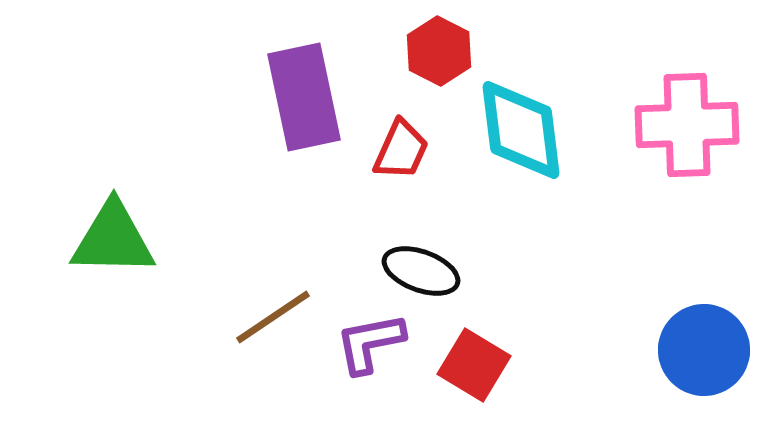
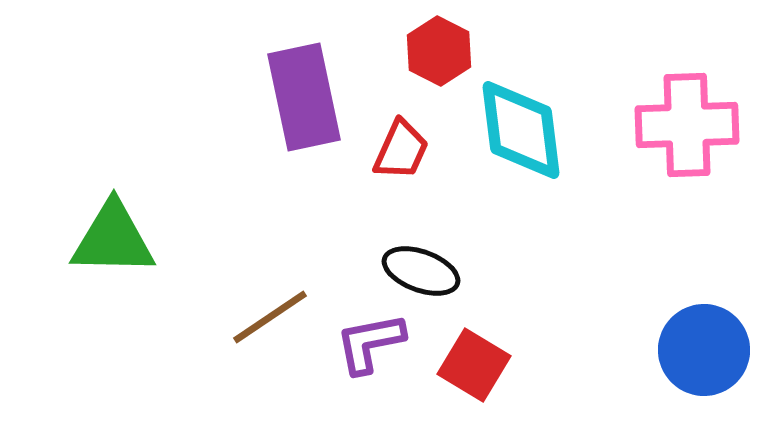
brown line: moved 3 px left
